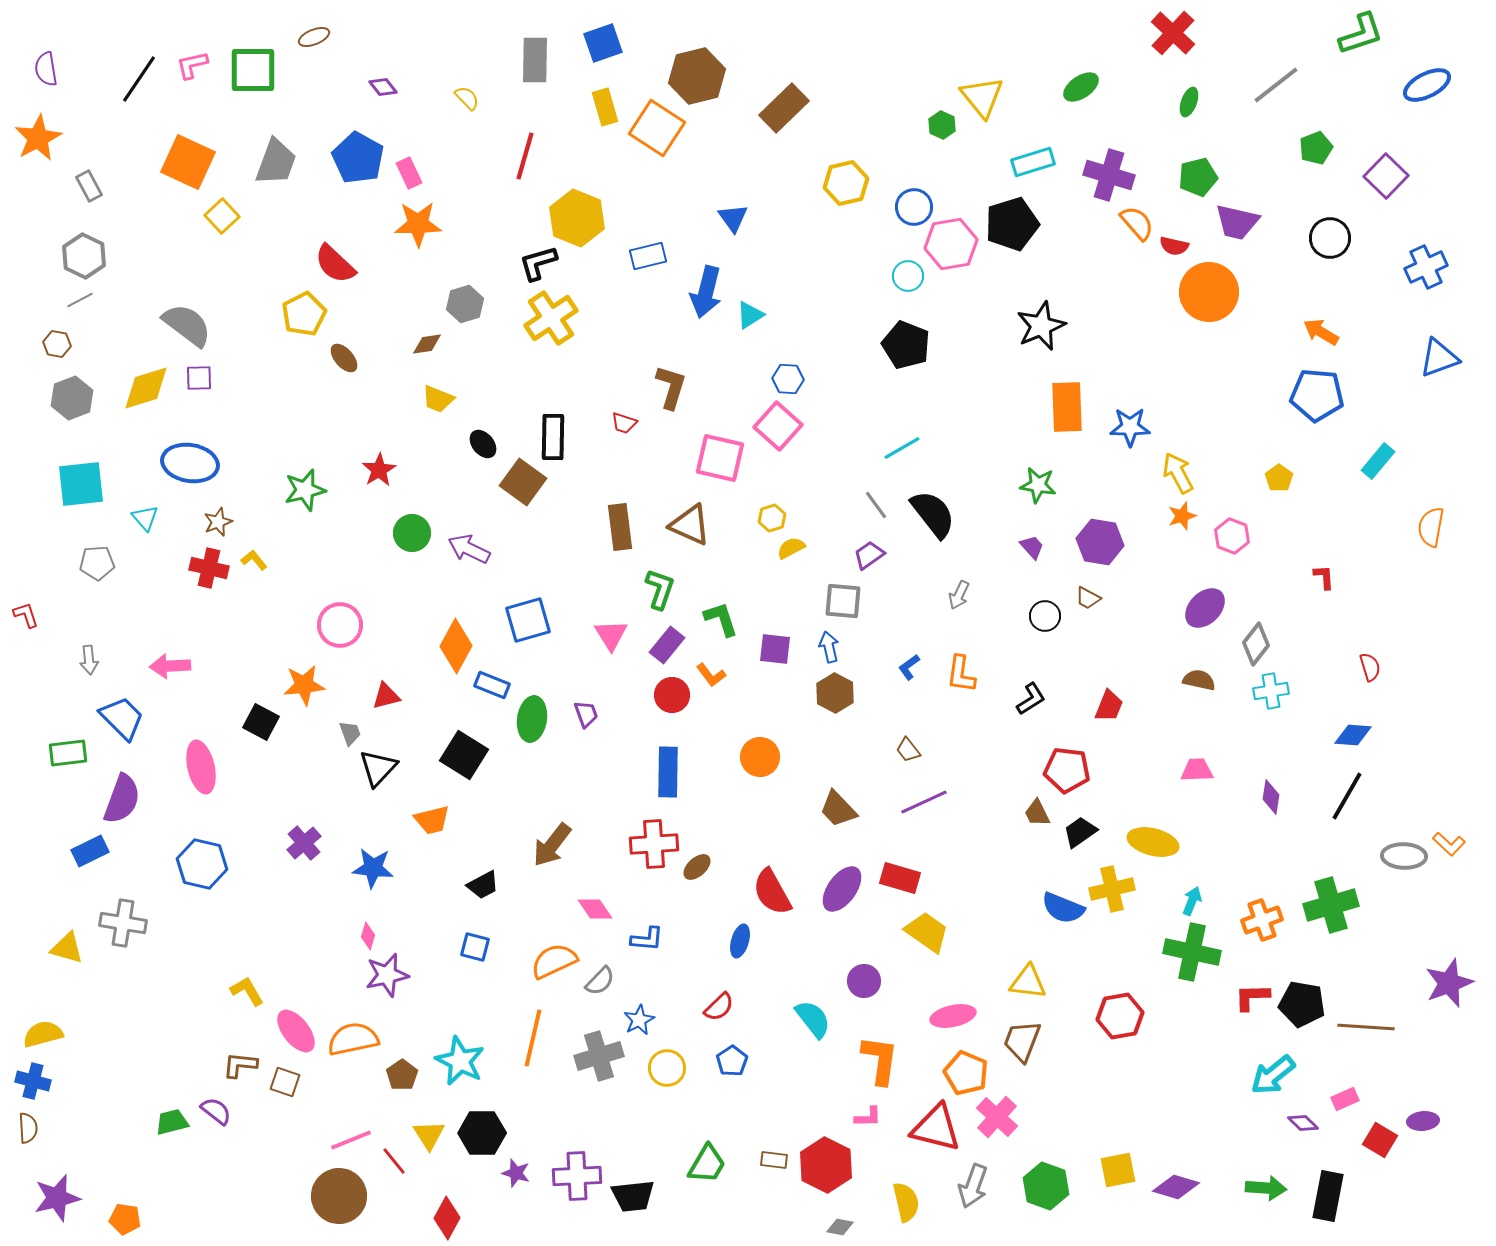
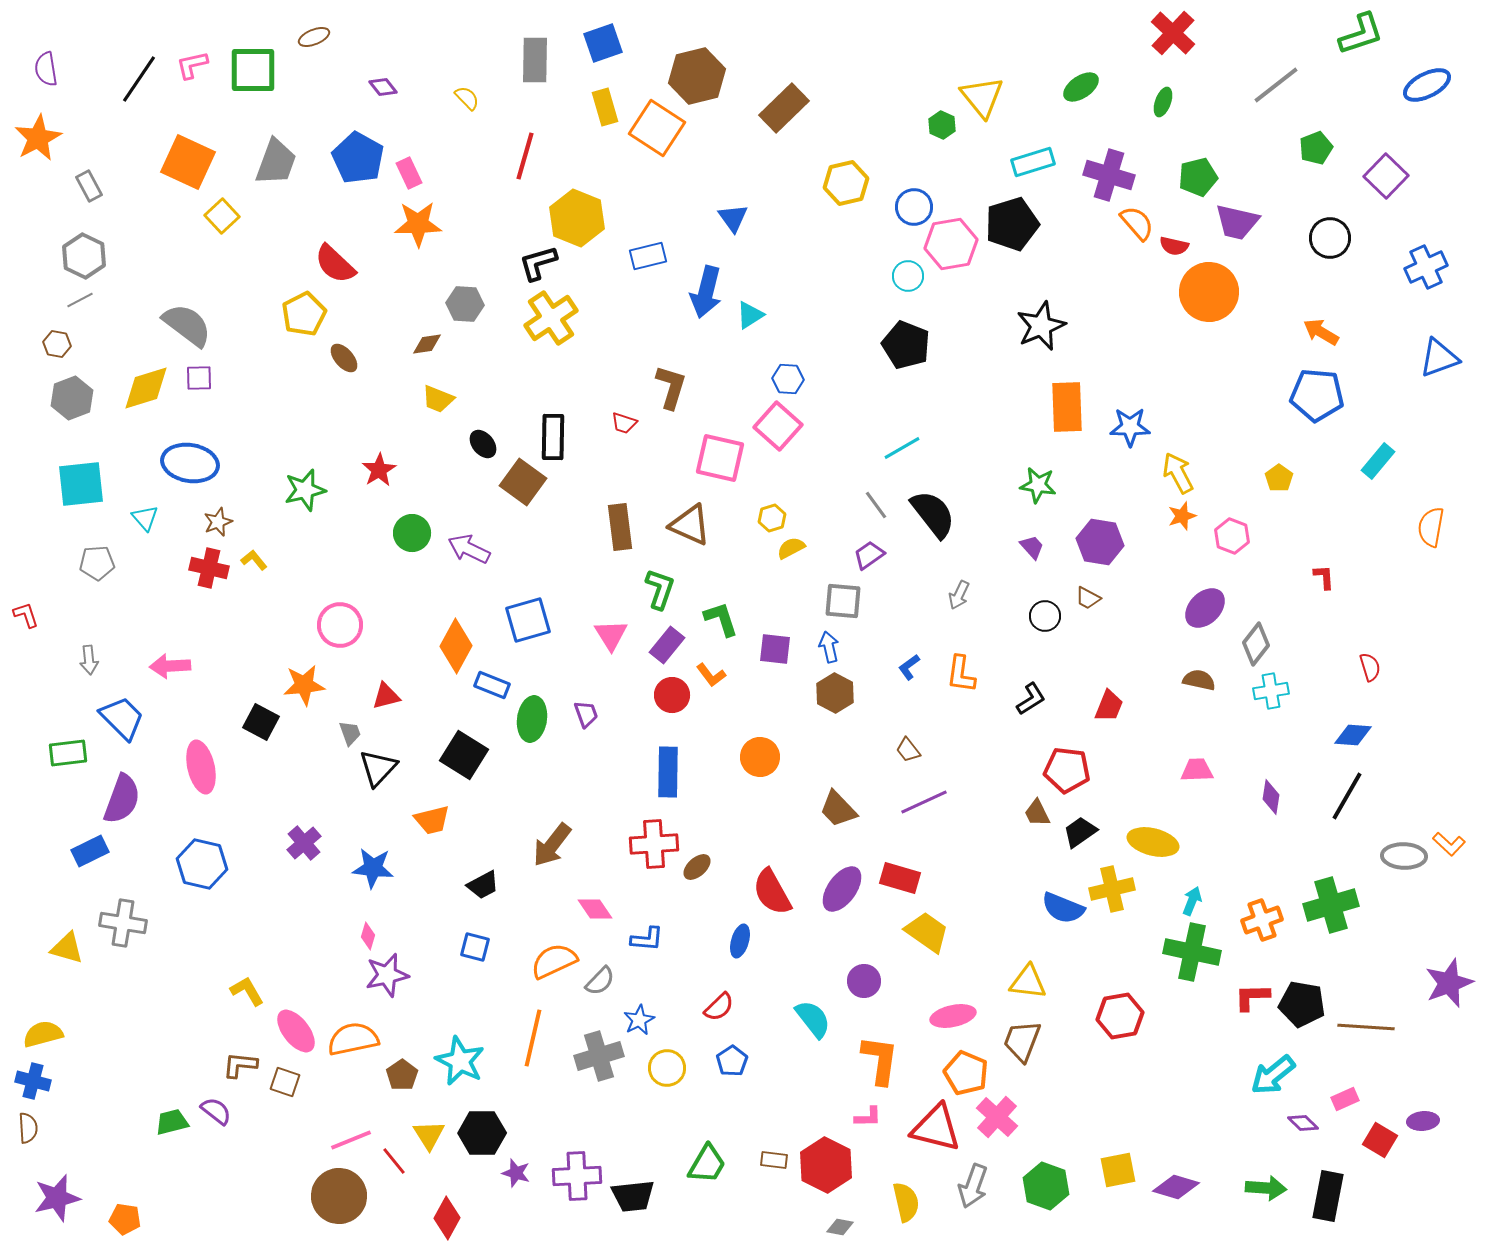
green ellipse at (1189, 102): moved 26 px left
gray hexagon at (465, 304): rotated 21 degrees clockwise
